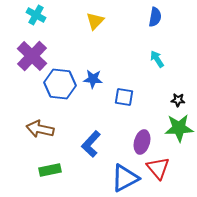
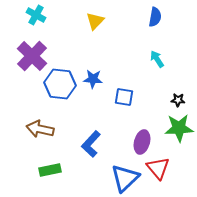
blue triangle: rotated 16 degrees counterclockwise
